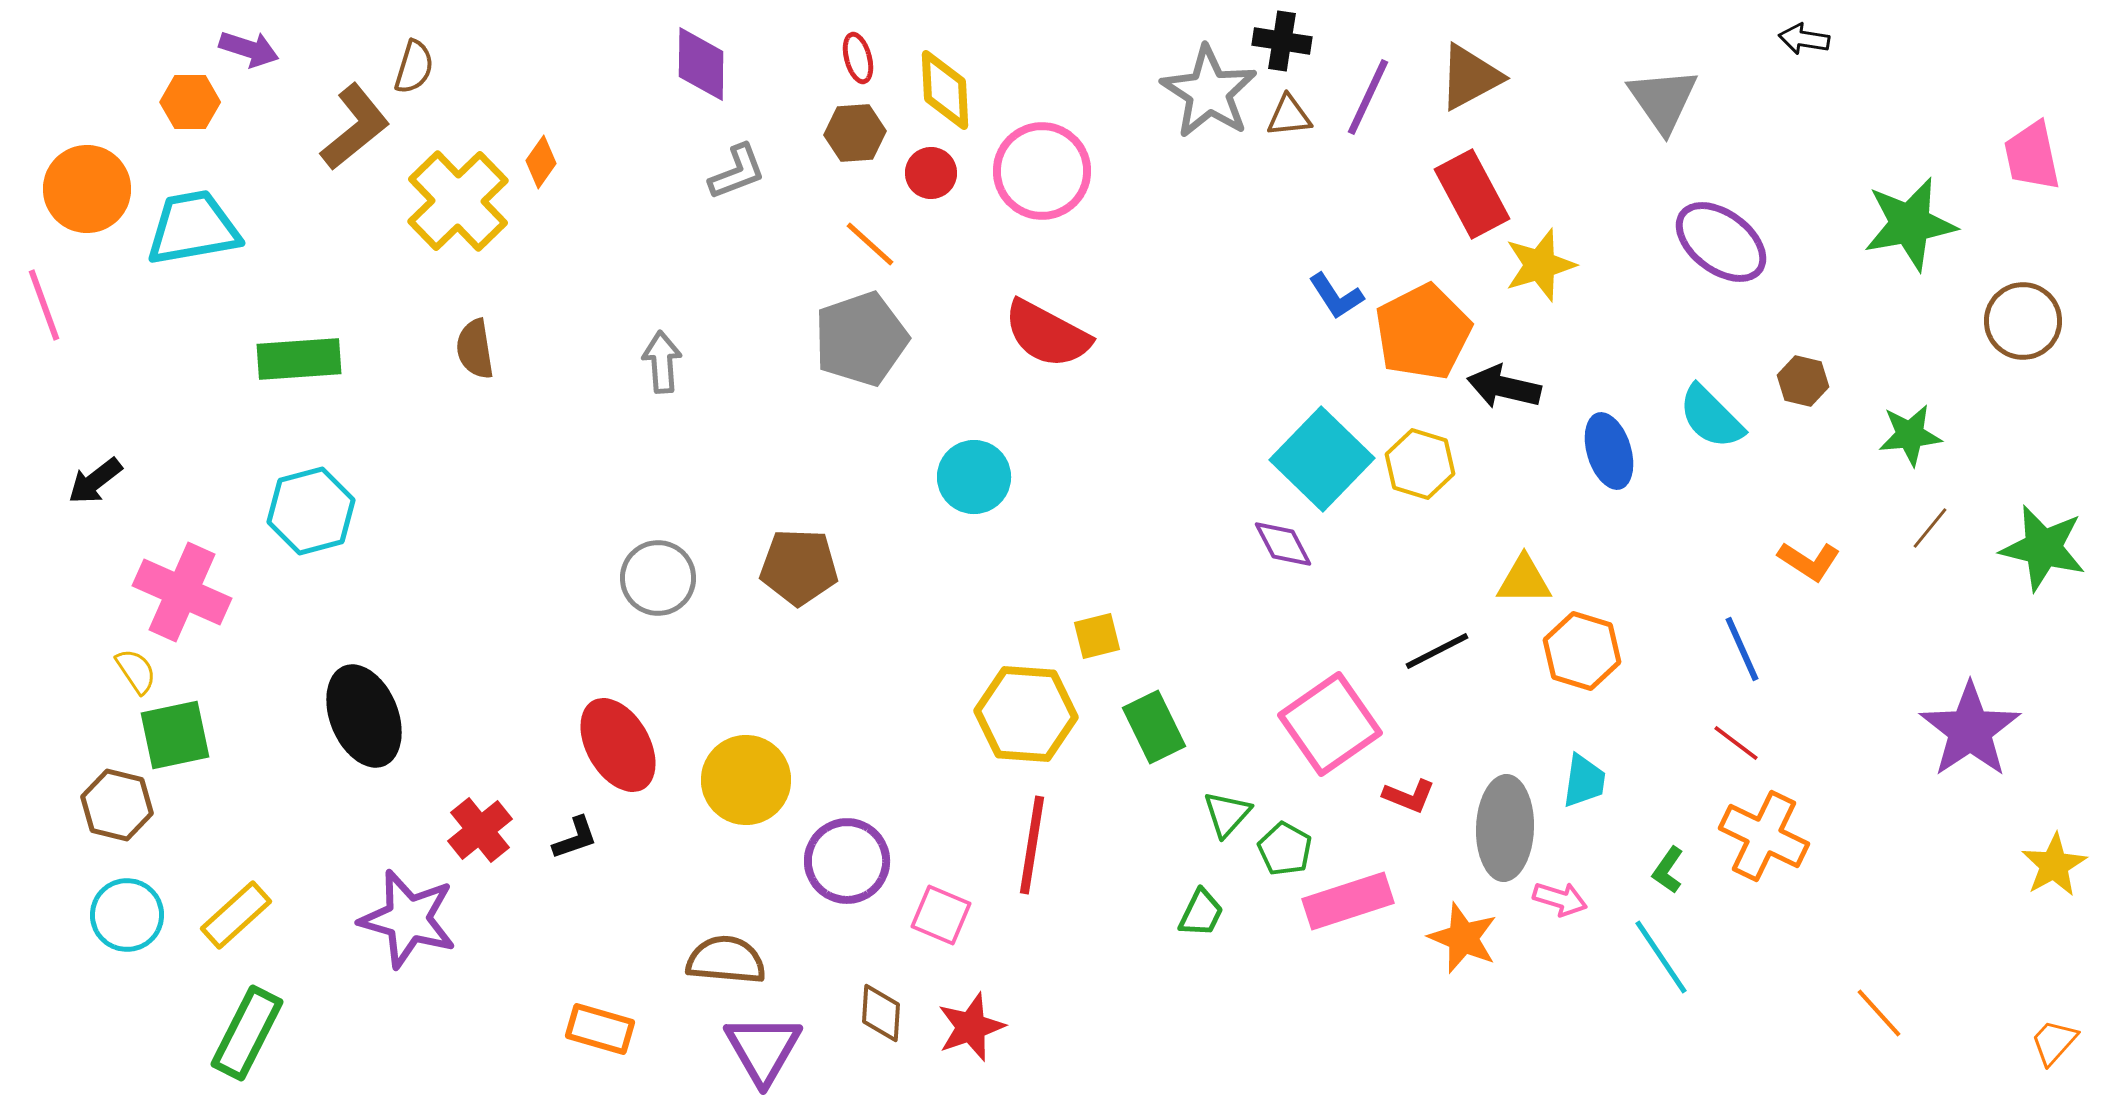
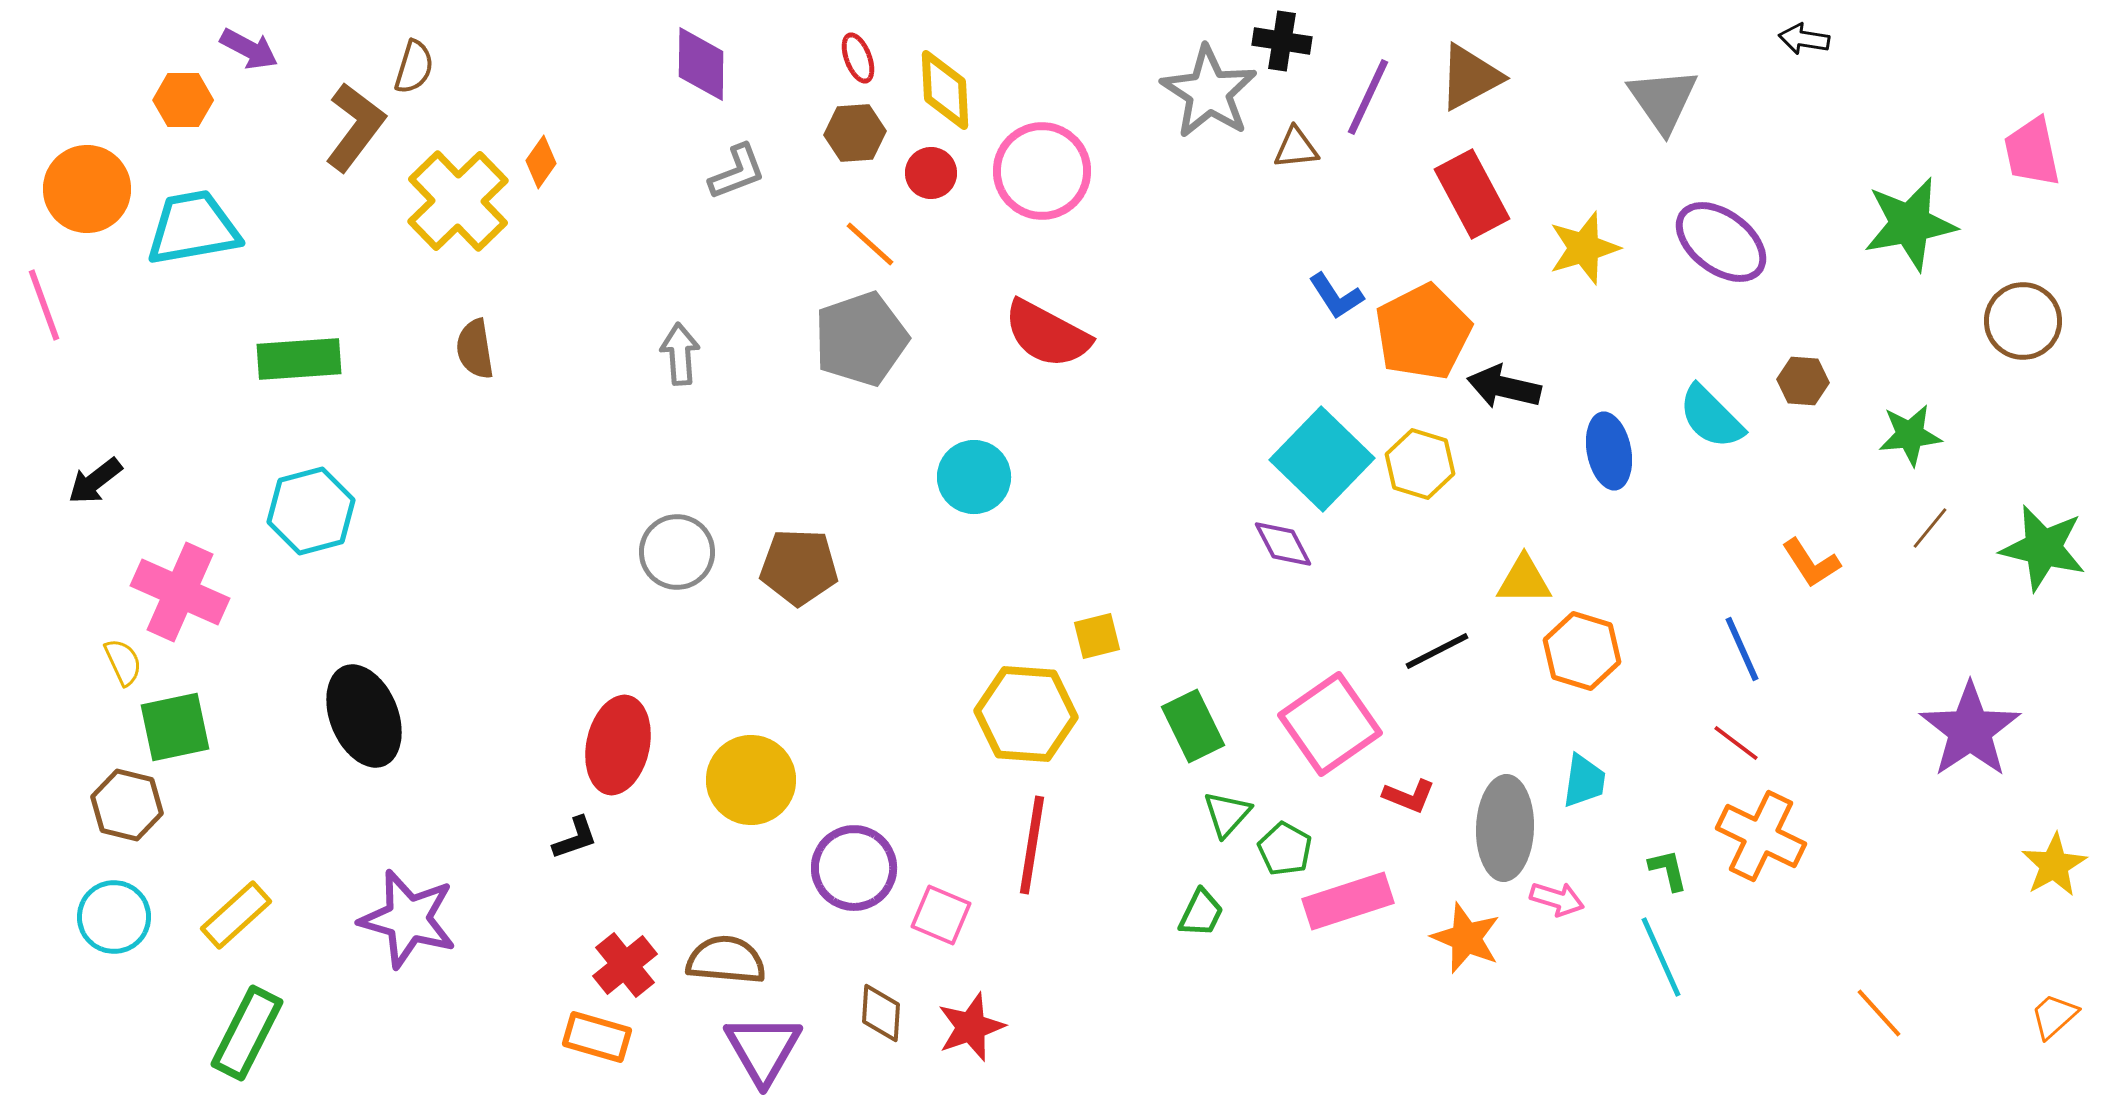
purple arrow at (249, 49): rotated 10 degrees clockwise
red ellipse at (858, 58): rotated 6 degrees counterclockwise
orange hexagon at (190, 102): moved 7 px left, 2 px up
brown triangle at (1289, 116): moved 7 px right, 32 px down
brown L-shape at (355, 127): rotated 14 degrees counterclockwise
pink trapezoid at (2032, 156): moved 4 px up
yellow star at (1540, 265): moved 44 px right, 17 px up
gray arrow at (662, 362): moved 18 px right, 8 px up
brown hexagon at (1803, 381): rotated 9 degrees counterclockwise
blue ellipse at (1609, 451): rotated 6 degrees clockwise
orange L-shape at (1809, 561): moved 2 px right, 2 px down; rotated 24 degrees clockwise
gray circle at (658, 578): moved 19 px right, 26 px up
pink cross at (182, 592): moved 2 px left
yellow semicircle at (136, 671): moved 13 px left, 9 px up; rotated 9 degrees clockwise
green rectangle at (1154, 727): moved 39 px right, 1 px up
green square at (175, 735): moved 8 px up
red ellipse at (618, 745): rotated 42 degrees clockwise
yellow circle at (746, 780): moved 5 px right
brown hexagon at (117, 805): moved 10 px right
red cross at (480, 830): moved 145 px right, 135 px down
orange cross at (1764, 836): moved 3 px left
purple circle at (847, 861): moved 7 px right, 7 px down
green L-shape at (1668, 870): rotated 132 degrees clockwise
pink arrow at (1560, 899): moved 3 px left
cyan circle at (127, 915): moved 13 px left, 2 px down
orange star at (1463, 938): moved 3 px right
cyan line at (1661, 957): rotated 10 degrees clockwise
orange rectangle at (600, 1029): moved 3 px left, 8 px down
orange trapezoid at (2054, 1042): moved 26 px up; rotated 6 degrees clockwise
